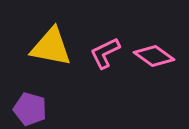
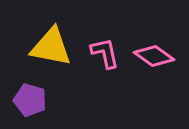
pink L-shape: rotated 104 degrees clockwise
purple pentagon: moved 9 px up
